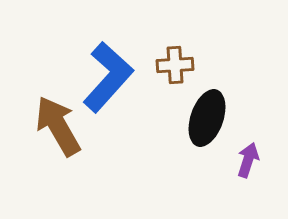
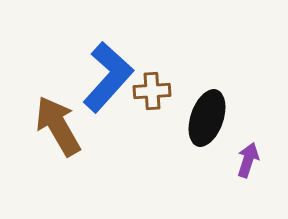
brown cross: moved 23 px left, 26 px down
